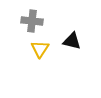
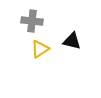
yellow triangle: rotated 24 degrees clockwise
